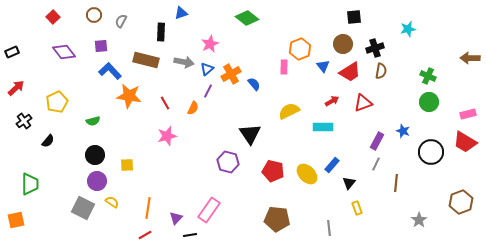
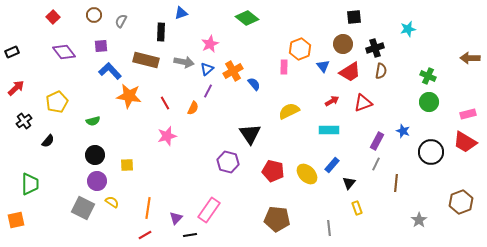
orange cross at (231, 74): moved 2 px right, 3 px up
cyan rectangle at (323, 127): moved 6 px right, 3 px down
